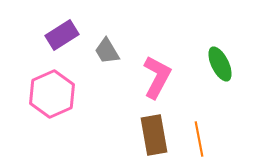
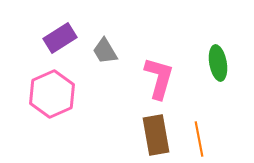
purple rectangle: moved 2 px left, 3 px down
gray trapezoid: moved 2 px left
green ellipse: moved 2 px left, 1 px up; rotated 16 degrees clockwise
pink L-shape: moved 2 px right, 1 px down; rotated 12 degrees counterclockwise
brown rectangle: moved 2 px right
